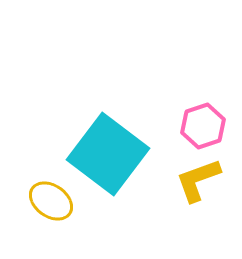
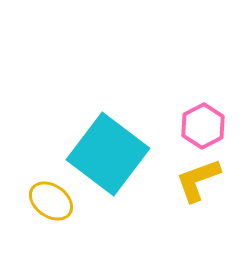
pink hexagon: rotated 9 degrees counterclockwise
